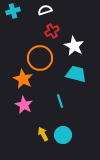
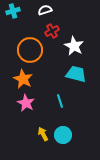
orange circle: moved 10 px left, 8 px up
pink star: moved 2 px right, 2 px up
